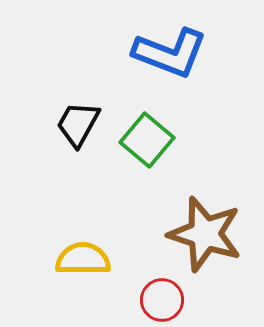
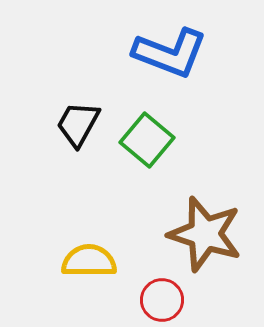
yellow semicircle: moved 6 px right, 2 px down
